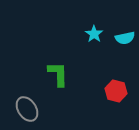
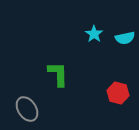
red hexagon: moved 2 px right, 2 px down
